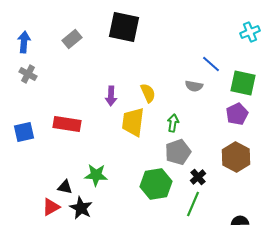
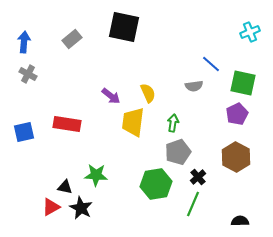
gray semicircle: rotated 18 degrees counterclockwise
purple arrow: rotated 54 degrees counterclockwise
